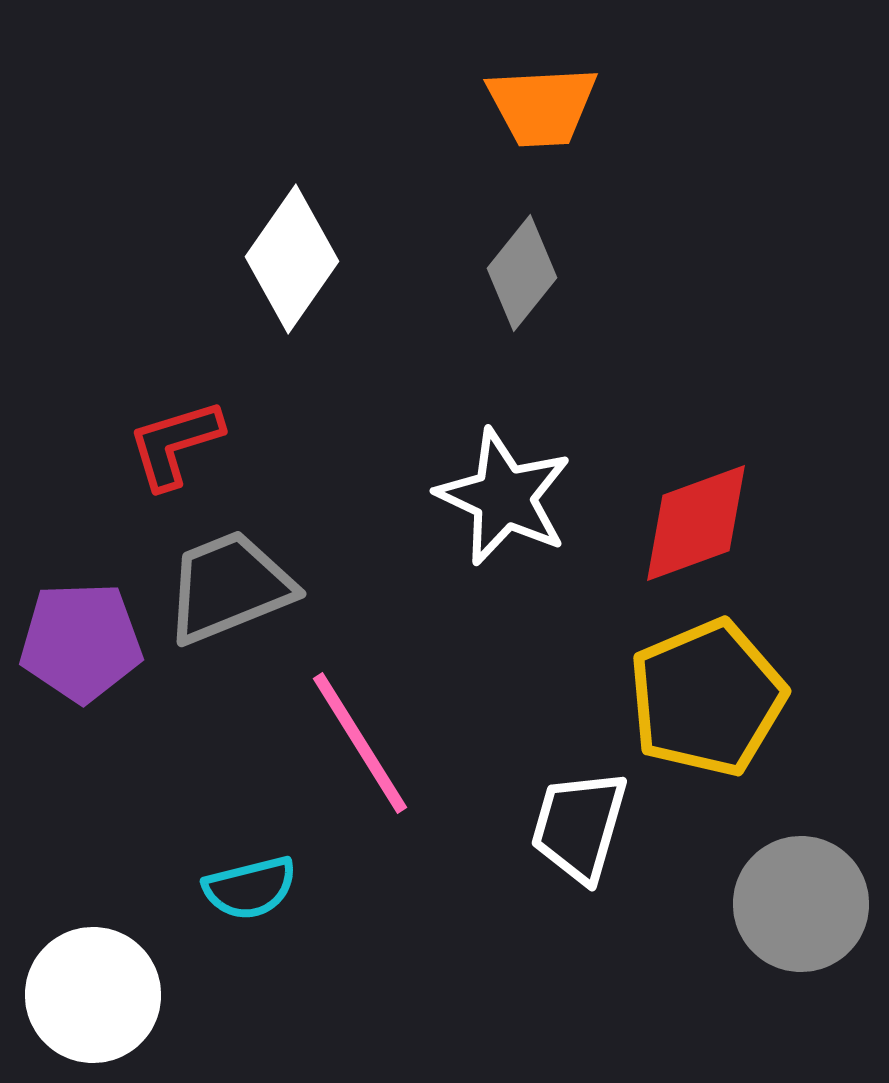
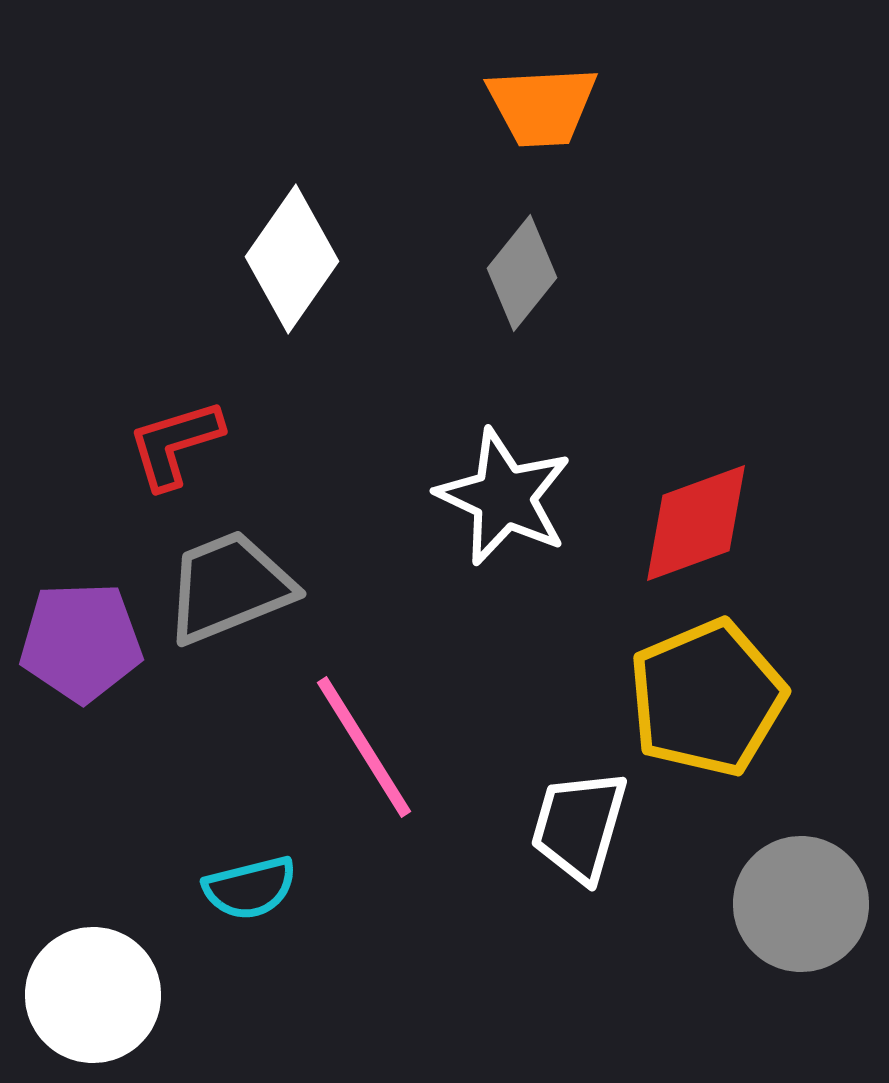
pink line: moved 4 px right, 4 px down
